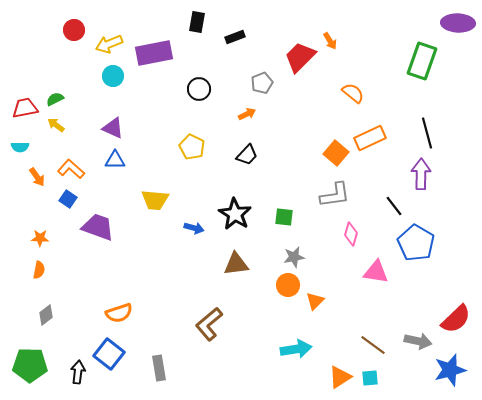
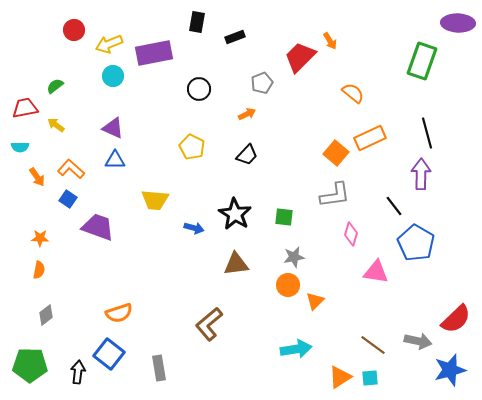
green semicircle at (55, 99): moved 13 px up; rotated 12 degrees counterclockwise
